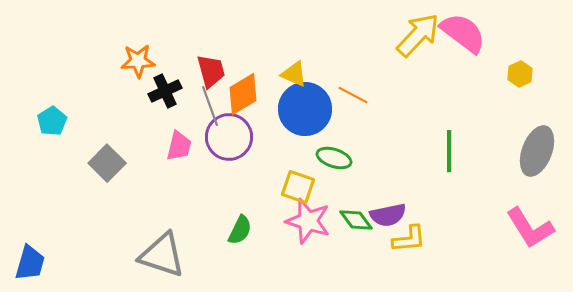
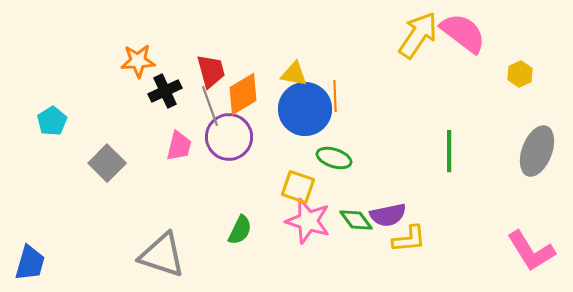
yellow arrow: rotated 9 degrees counterclockwise
yellow triangle: rotated 12 degrees counterclockwise
orange line: moved 18 px left, 1 px down; rotated 60 degrees clockwise
pink L-shape: moved 1 px right, 23 px down
